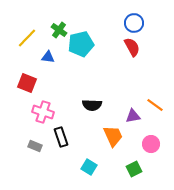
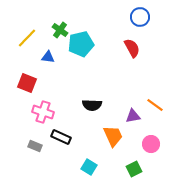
blue circle: moved 6 px right, 6 px up
green cross: moved 1 px right
red semicircle: moved 1 px down
black rectangle: rotated 48 degrees counterclockwise
